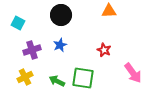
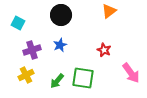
orange triangle: rotated 35 degrees counterclockwise
pink arrow: moved 2 px left
yellow cross: moved 1 px right, 2 px up
green arrow: rotated 77 degrees counterclockwise
